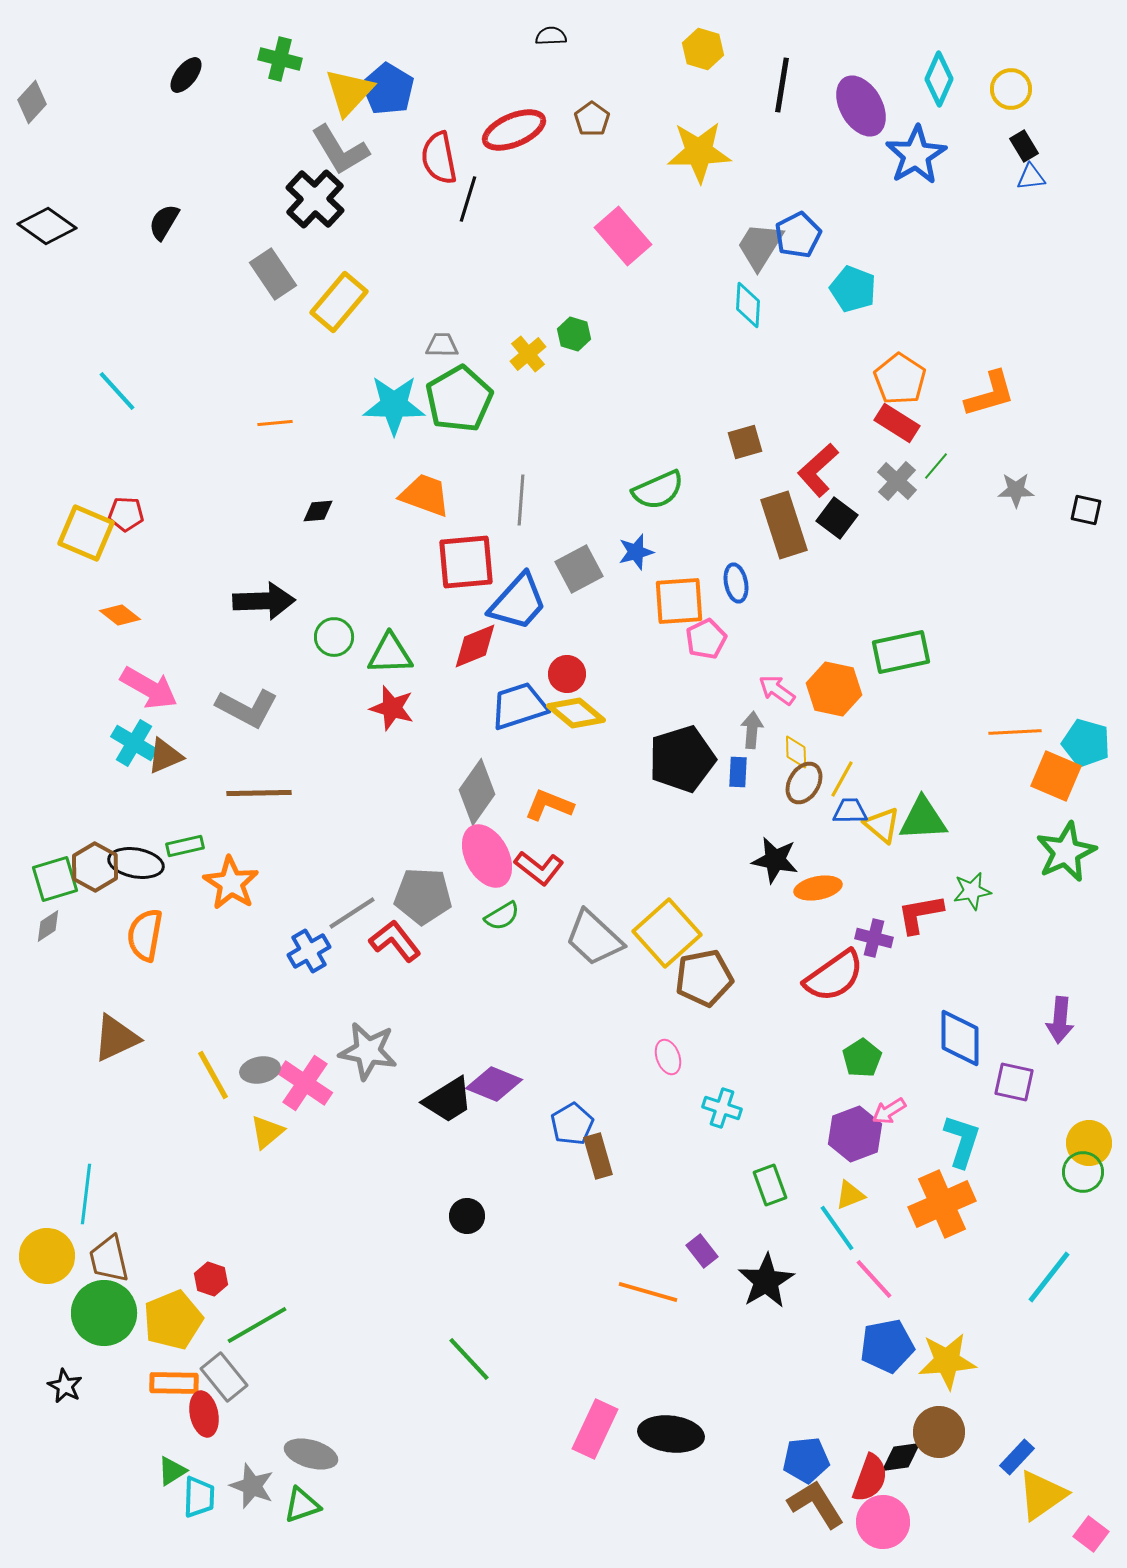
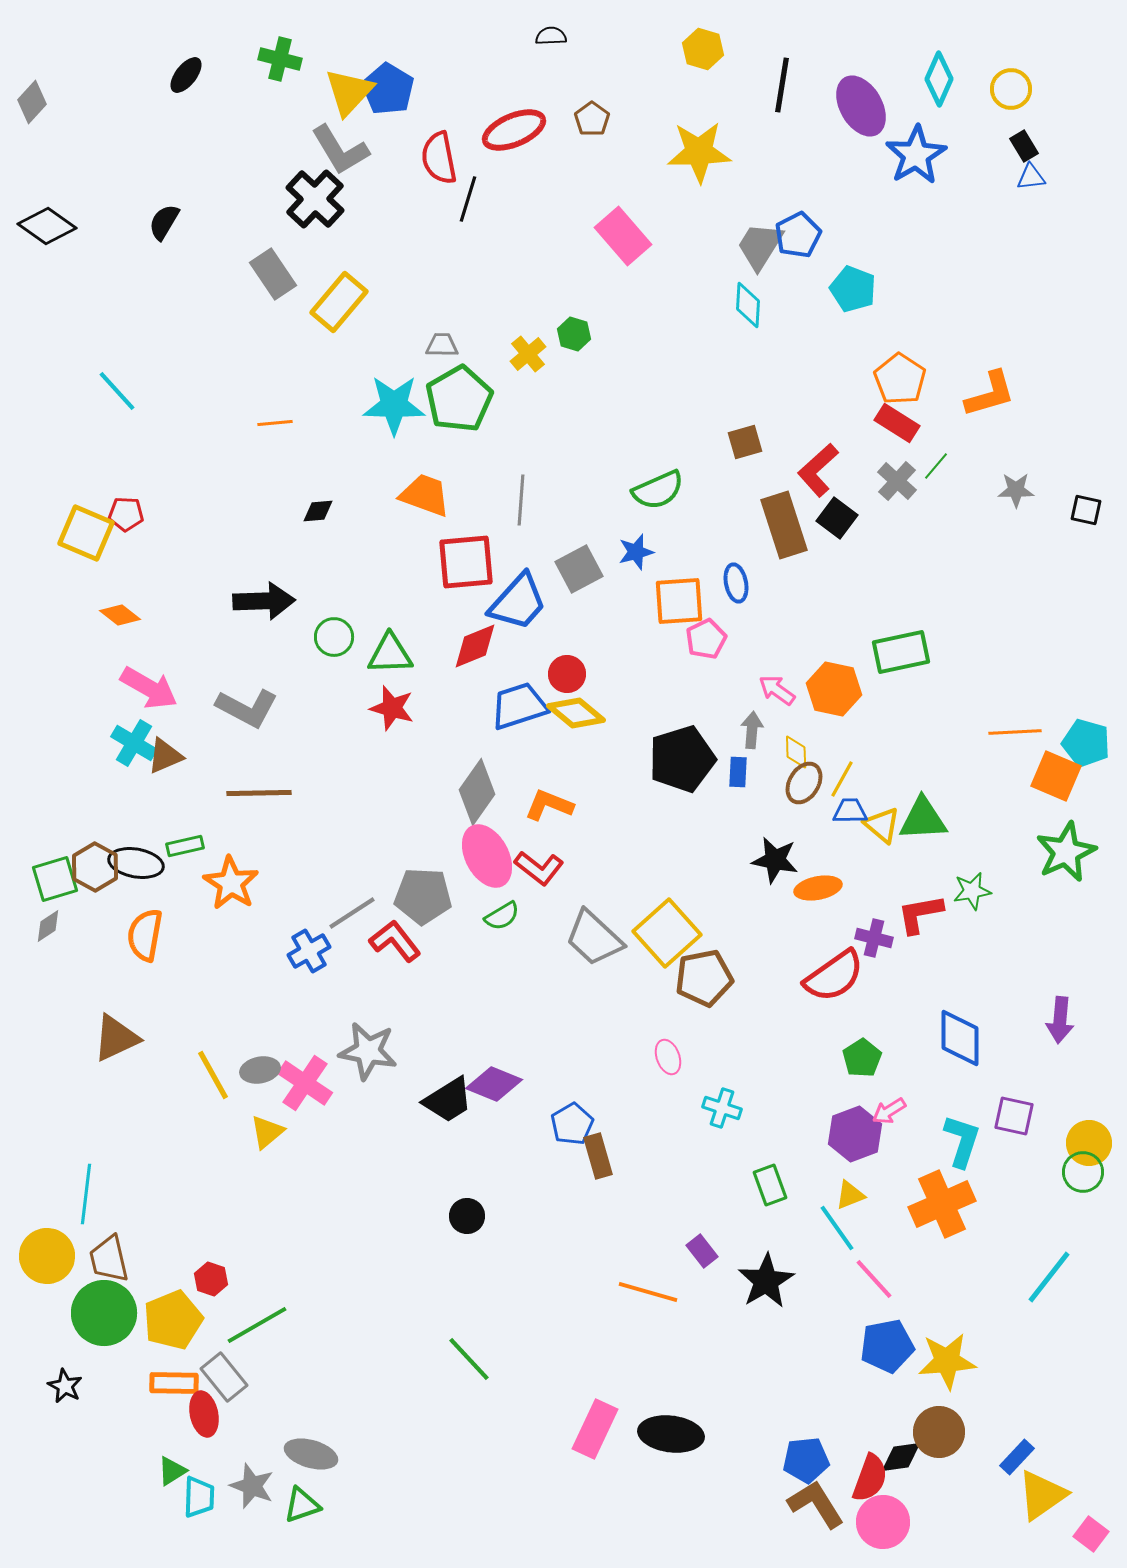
purple square at (1014, 1082): moved 34 px down
